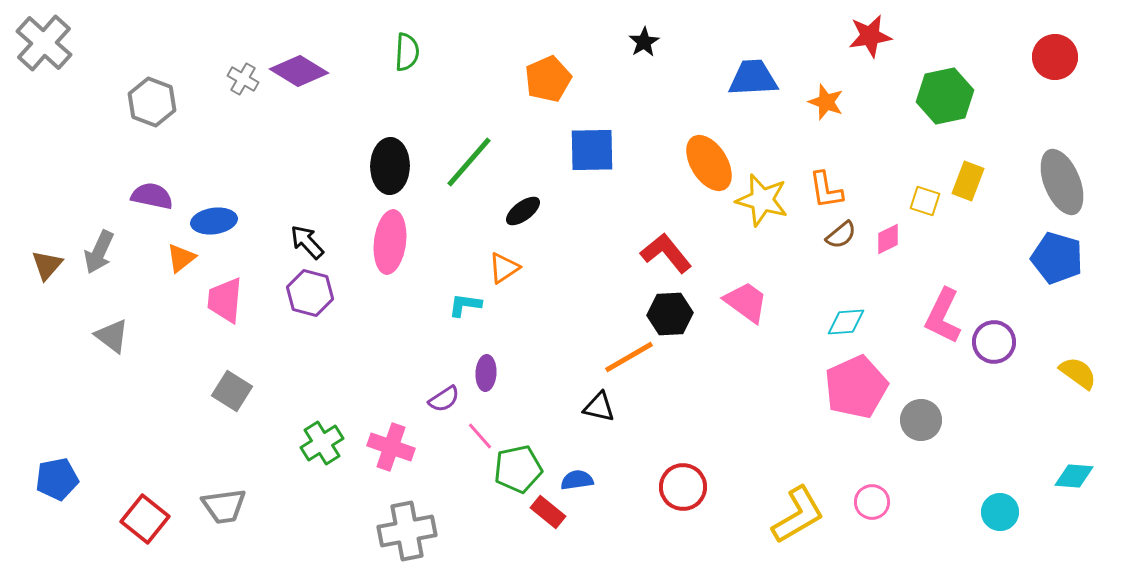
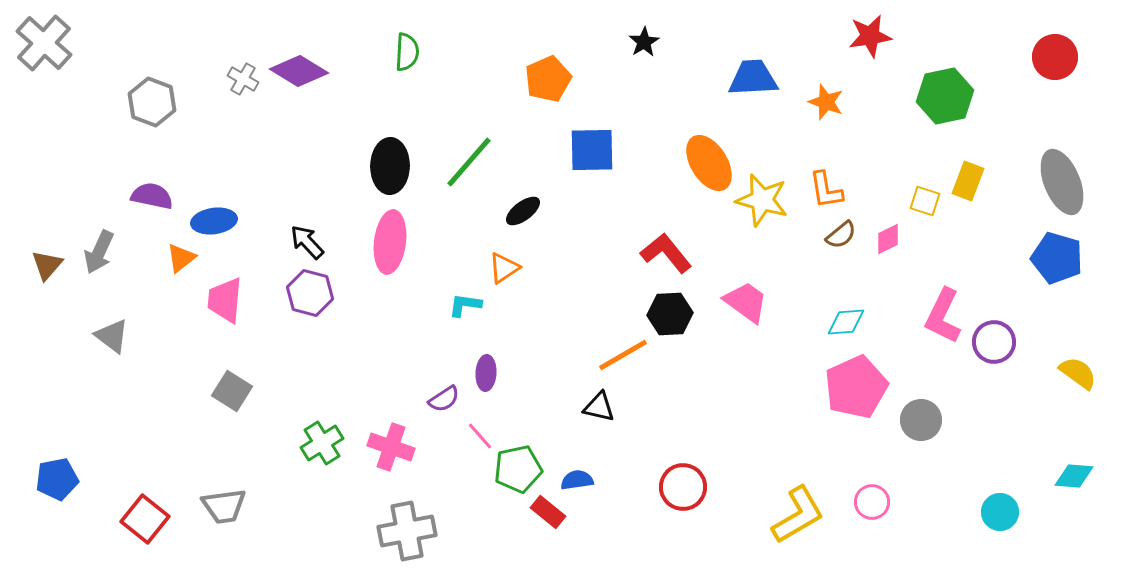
orange line at (629, 357): moved 6 px left, 2 px up
